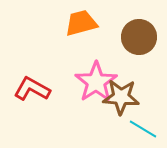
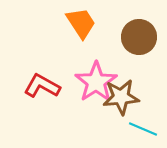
orange trapezoid: rotated 72 degrees clockwise
red L-shape: moved 10 px right, 3 px up
brown star: rotated 9 degrees counterclockwise
cyan line: rotated 8 degrees counterclockwise
